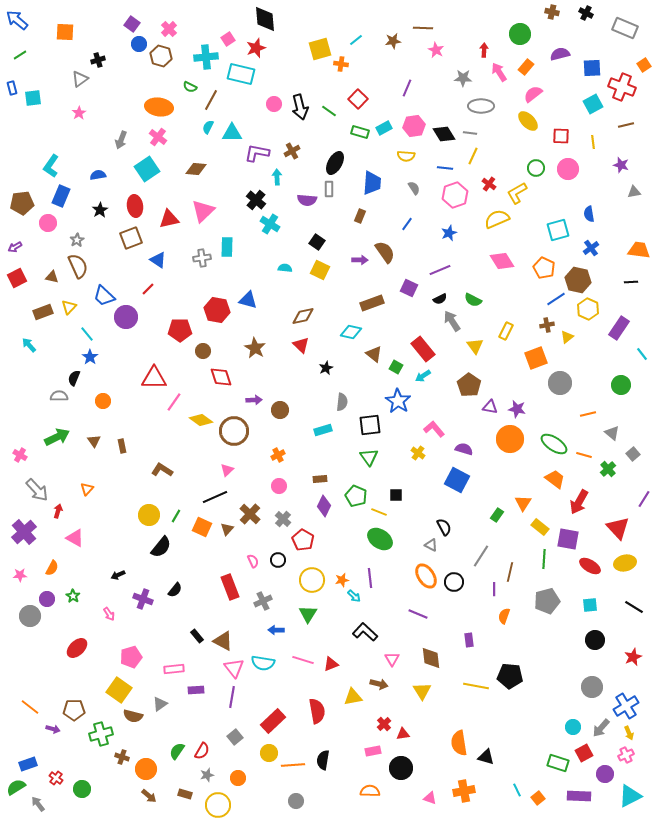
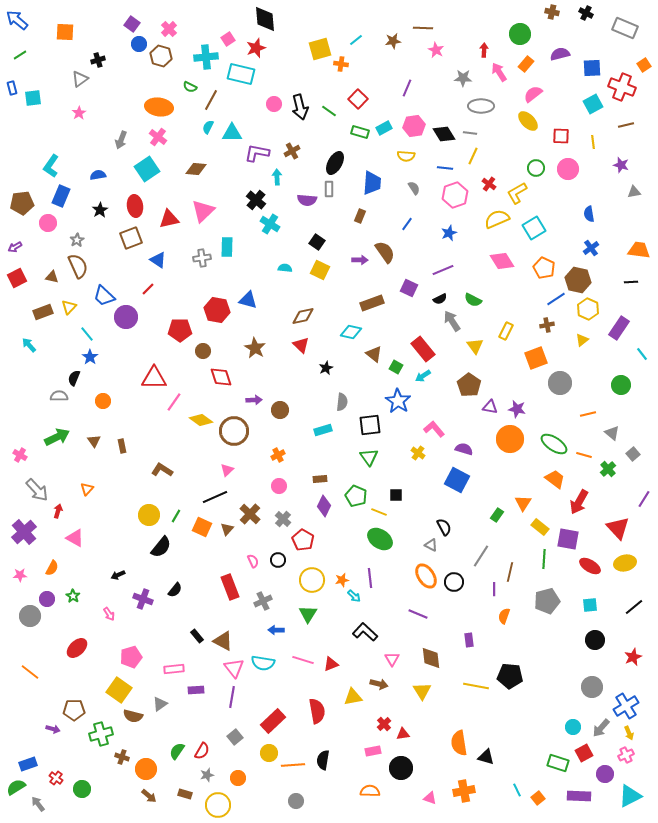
orange rectangle at (526, 67): moved 3 px up
cyan square at (558, 230): moved 24 px left, 2 px up; rotated 15 degrees counterclockwise
purple line at (440, 270): moved 3 px right
yellow triangle at (567, 337): moved 15 px right, 3 px down
black line at (634, 607): rotated 72 degrees counterclockwise
orange line at (30, 707): moved 35 px up
